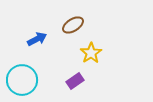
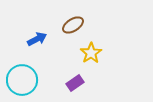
purple rectangle: moved 2 px down
